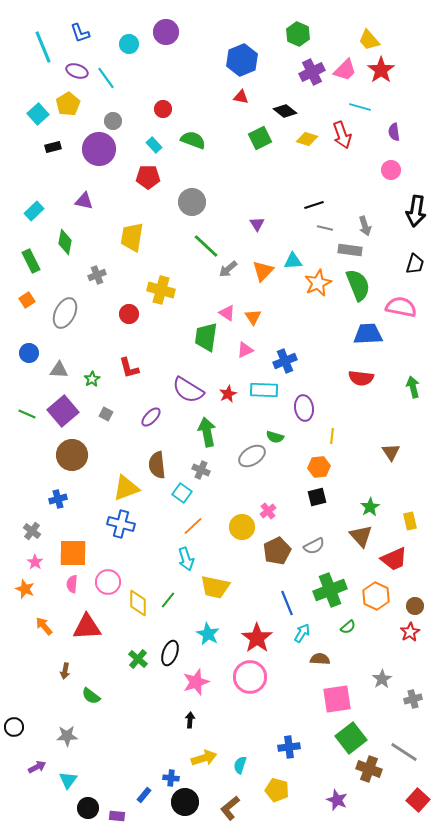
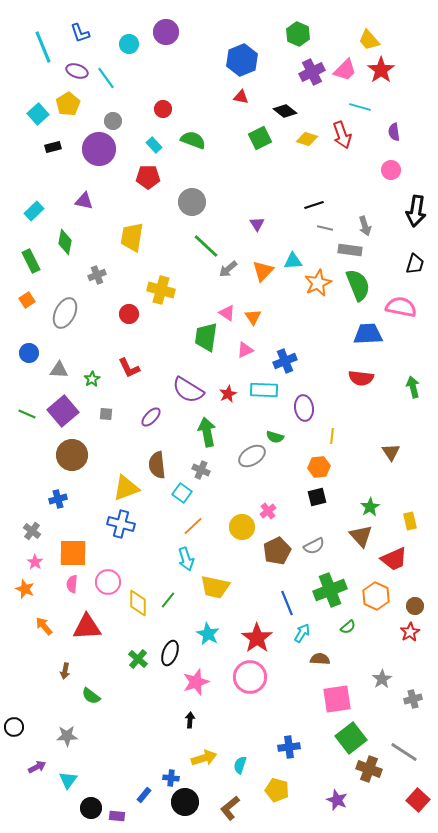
red L-shape at (129, 368): rotated 10 degrees counterclockwise
gray square at (106, 414): rotated 24 degrees counterclockwise
black circle at (88, 808): moved 3 px right
